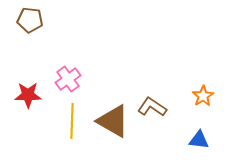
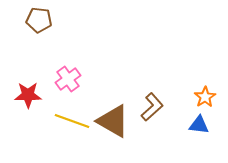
brown pentagon: moved 9 px right
orange star: moved 2 px right, 1 px down
brown L-shape: rotated 104 degrees clockwise
yellow line: rotated 72 degrees counterclockwise
blue triangle: moved 15 px up
